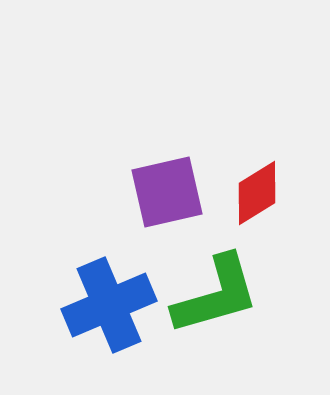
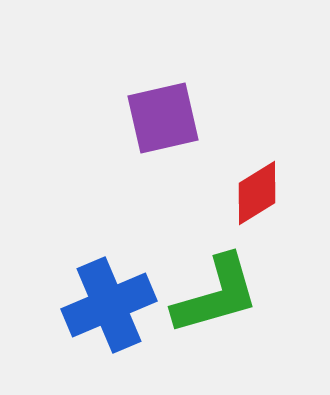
purple square: moved 4 px left, 74 px up
